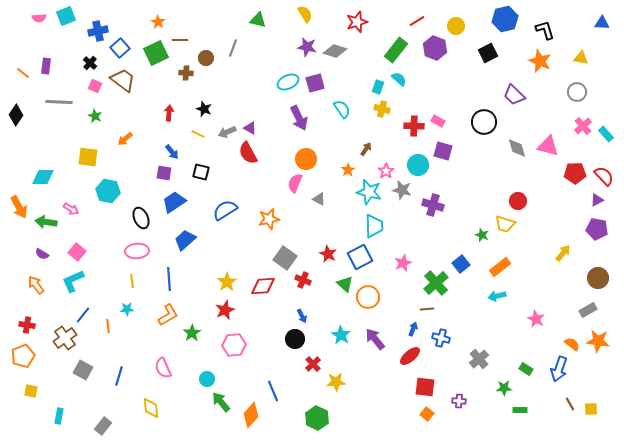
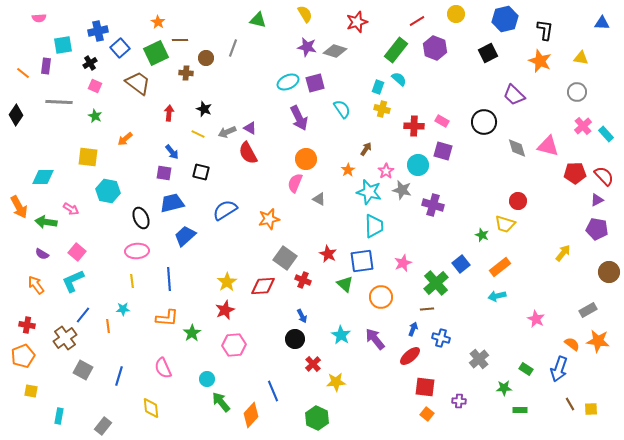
cyan square at (66, 16): moved 3 px left, 29 px down; rotated 12 degrees clockwise
yellow circle at (456, 26): moved 12 px up
black L-shape at (545, 30): rotated 25 degrees clockwise
black cross at (90, 63): rotated 16 degrees clockwise
brown trapezoid at (123, 80): moved 15 px right, 3 px down
pink rectangle at (438, 121): moved 4 px right
blue trapezoid at (174, 202): moved 2 px left, 1 px down; rotated 20 degrees clockwise
blue trapezoid at (185, 240): moved 4 px up
blue square at (360, 257): moved 2 px right, 4 px down; rotated 20 degrees clockwise
brown circle at (598, 278): moved 11 px right, 6 px up
orange circle at (368, 297): moved 13 px right
cyan star at (127, 309): moved 4 px left
orange L-shape at (168, 315): moved 1 px left, 3 px down; rotated 35 degrees clockwise
